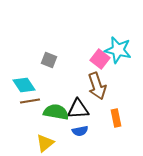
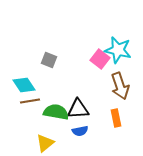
brown arrow: moved 23 px right
